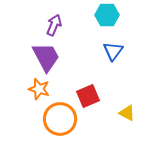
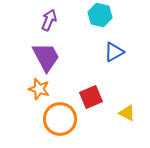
cyan hexagon: moved 7 px left; rotated 15 degrees clockwise
purple arrow: moved 5 px left, 5 px up
blue triangle: moved 1 px right, 1 px down; rotated 25 degrees clockwise
red square: moved 3 px right, 1 px down
